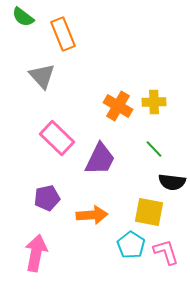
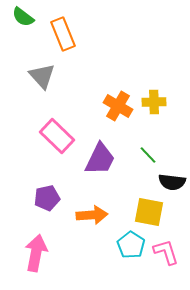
pink rectangle: moved 2 px up
green line: moved 6 px left, 6 px down
